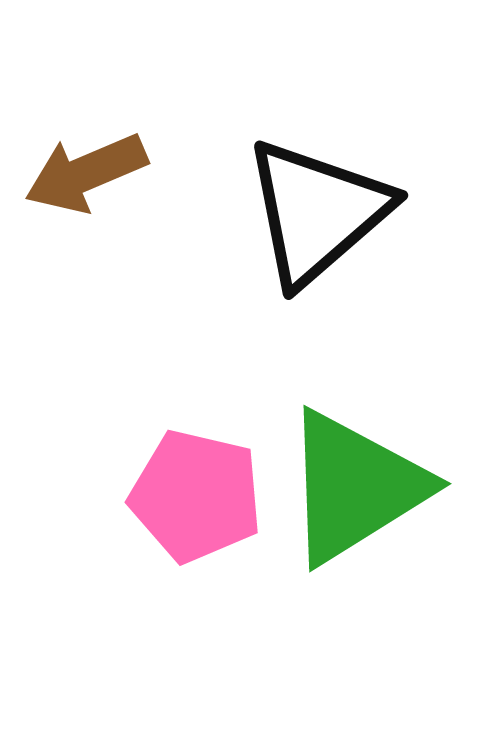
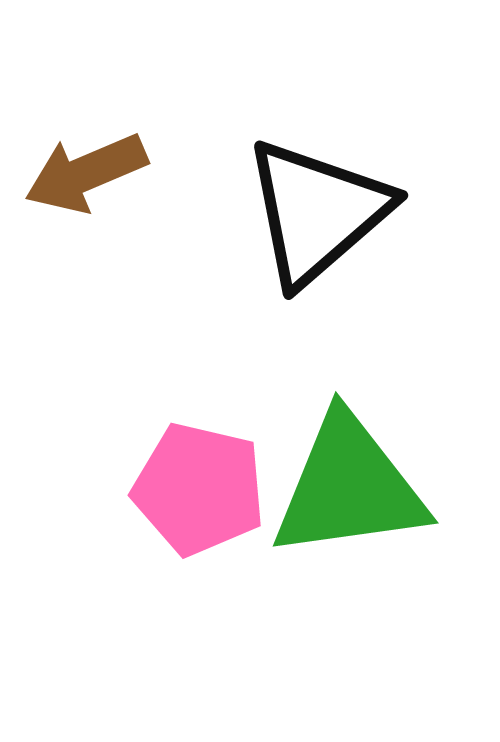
green triangle: moved 6 px left; rotated 24 degrees clockwise
pink pentagon: moved 3 px right, 7 px up
